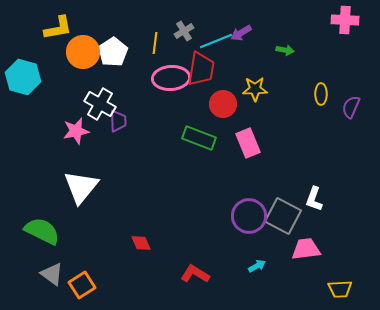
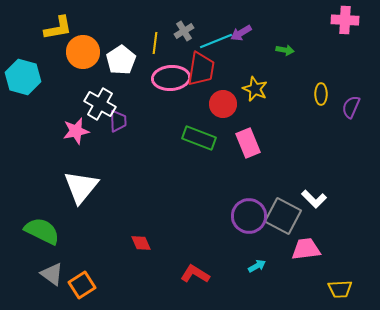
white pentagon: moved 8 px right, 8 px down
yellow star: rotated 25 degrees clockwise
white L-shape: rotated 65 degrees counterclockwise
